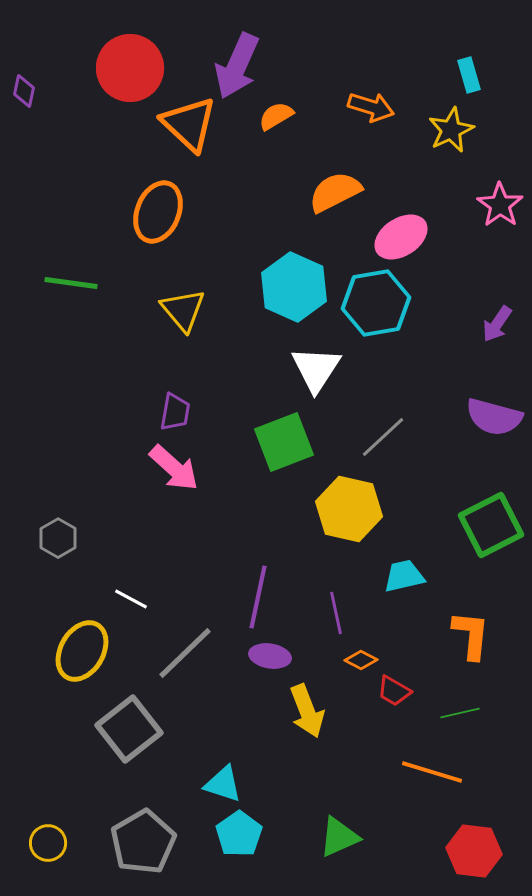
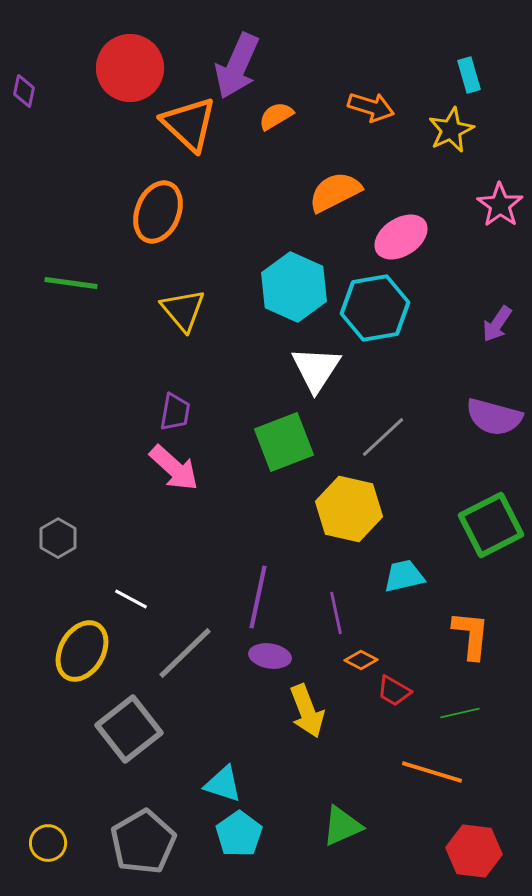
cyan hexagon at (376, 303): moved 1 px left, 5 px down
green triangle at (339, 837): moved 3 px right, 11 px up
